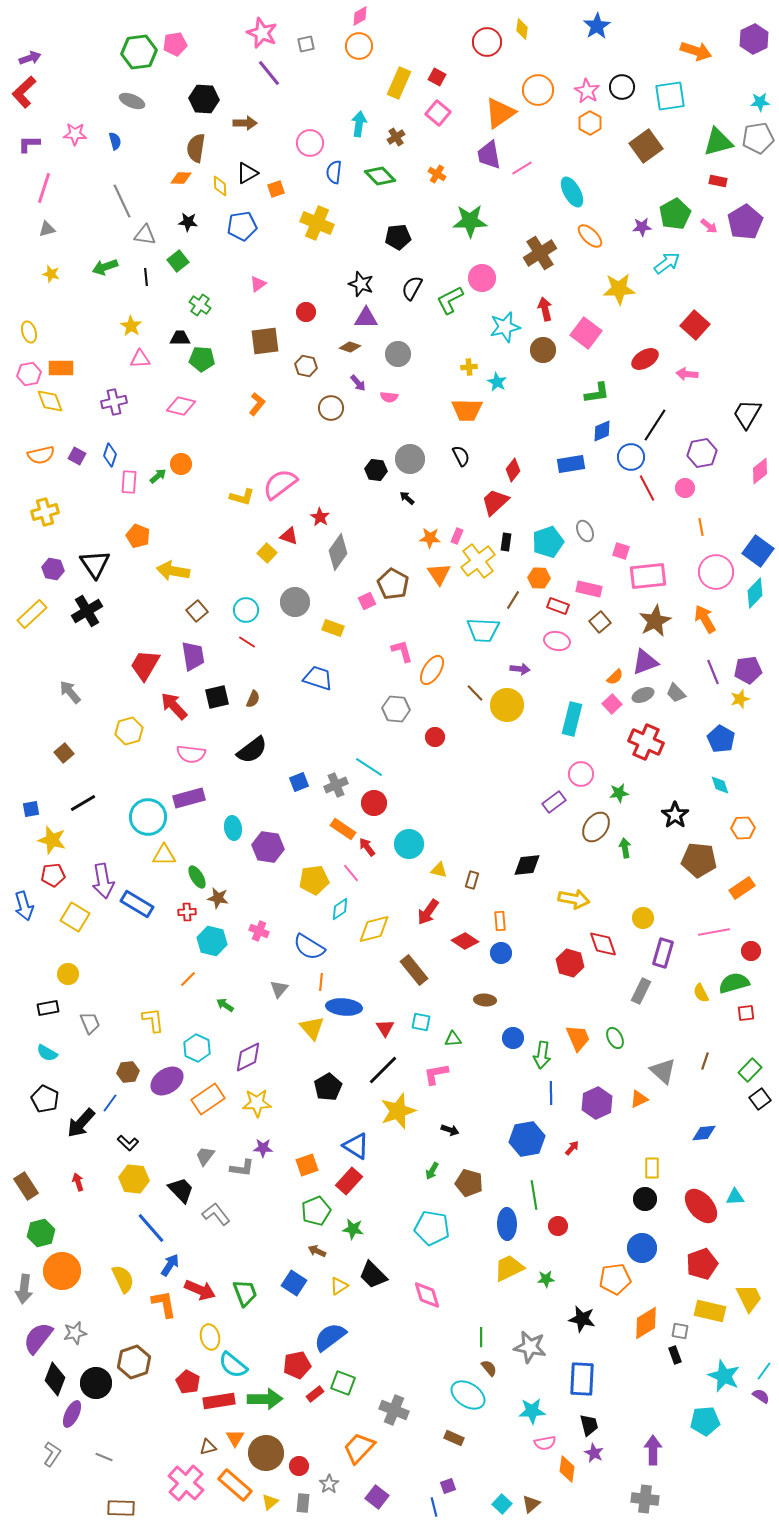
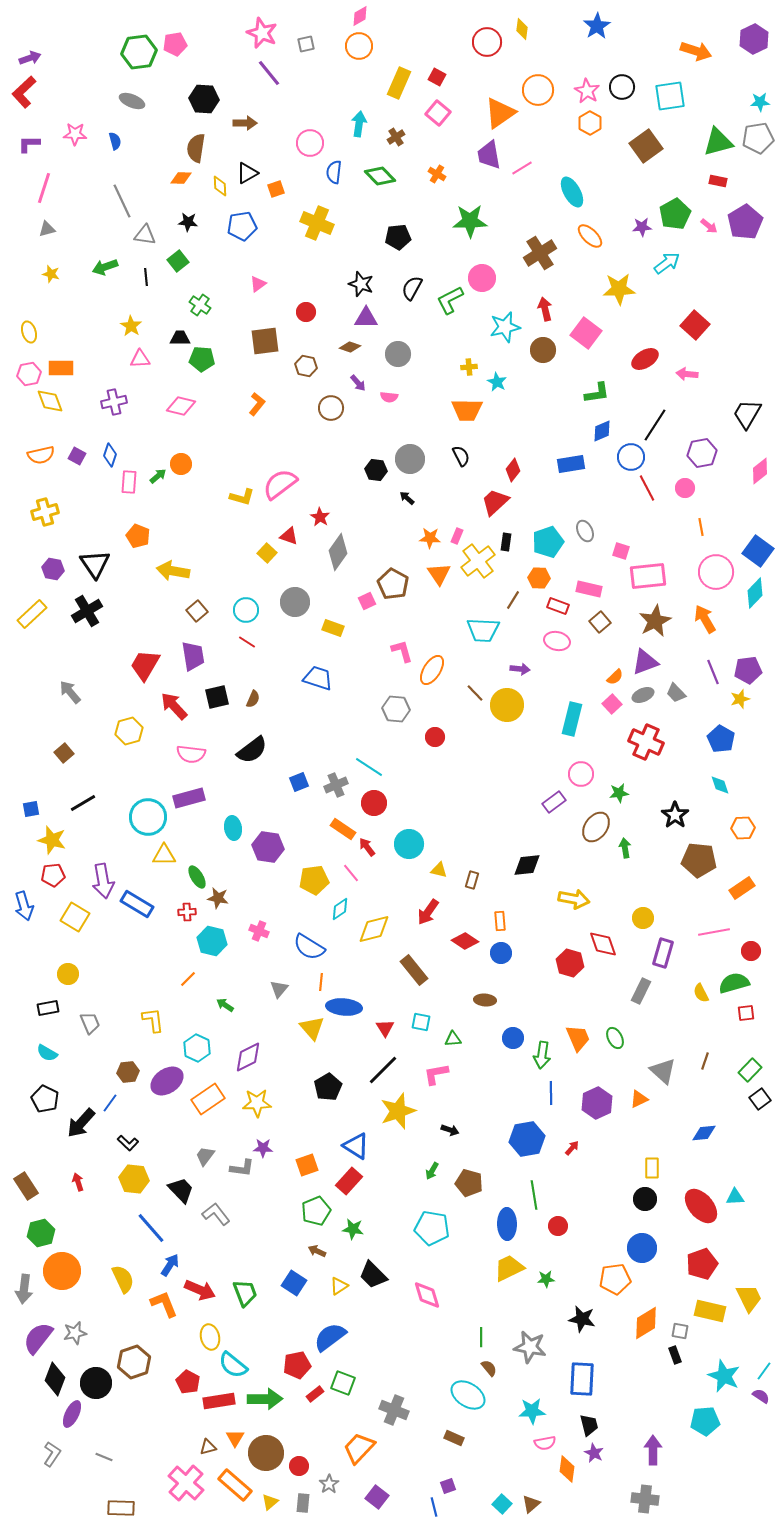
orange L-shape at (164, 1304): rotated 12 degrees counterclockwise
